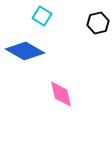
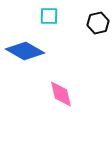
cyan square: moved 7 px right; rotated 30 degrees counterclockwise
